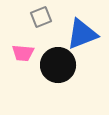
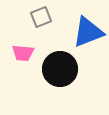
blue triangle: moved 6 px right, 2 px up
black circle: moved 2 px right, 4 px down
